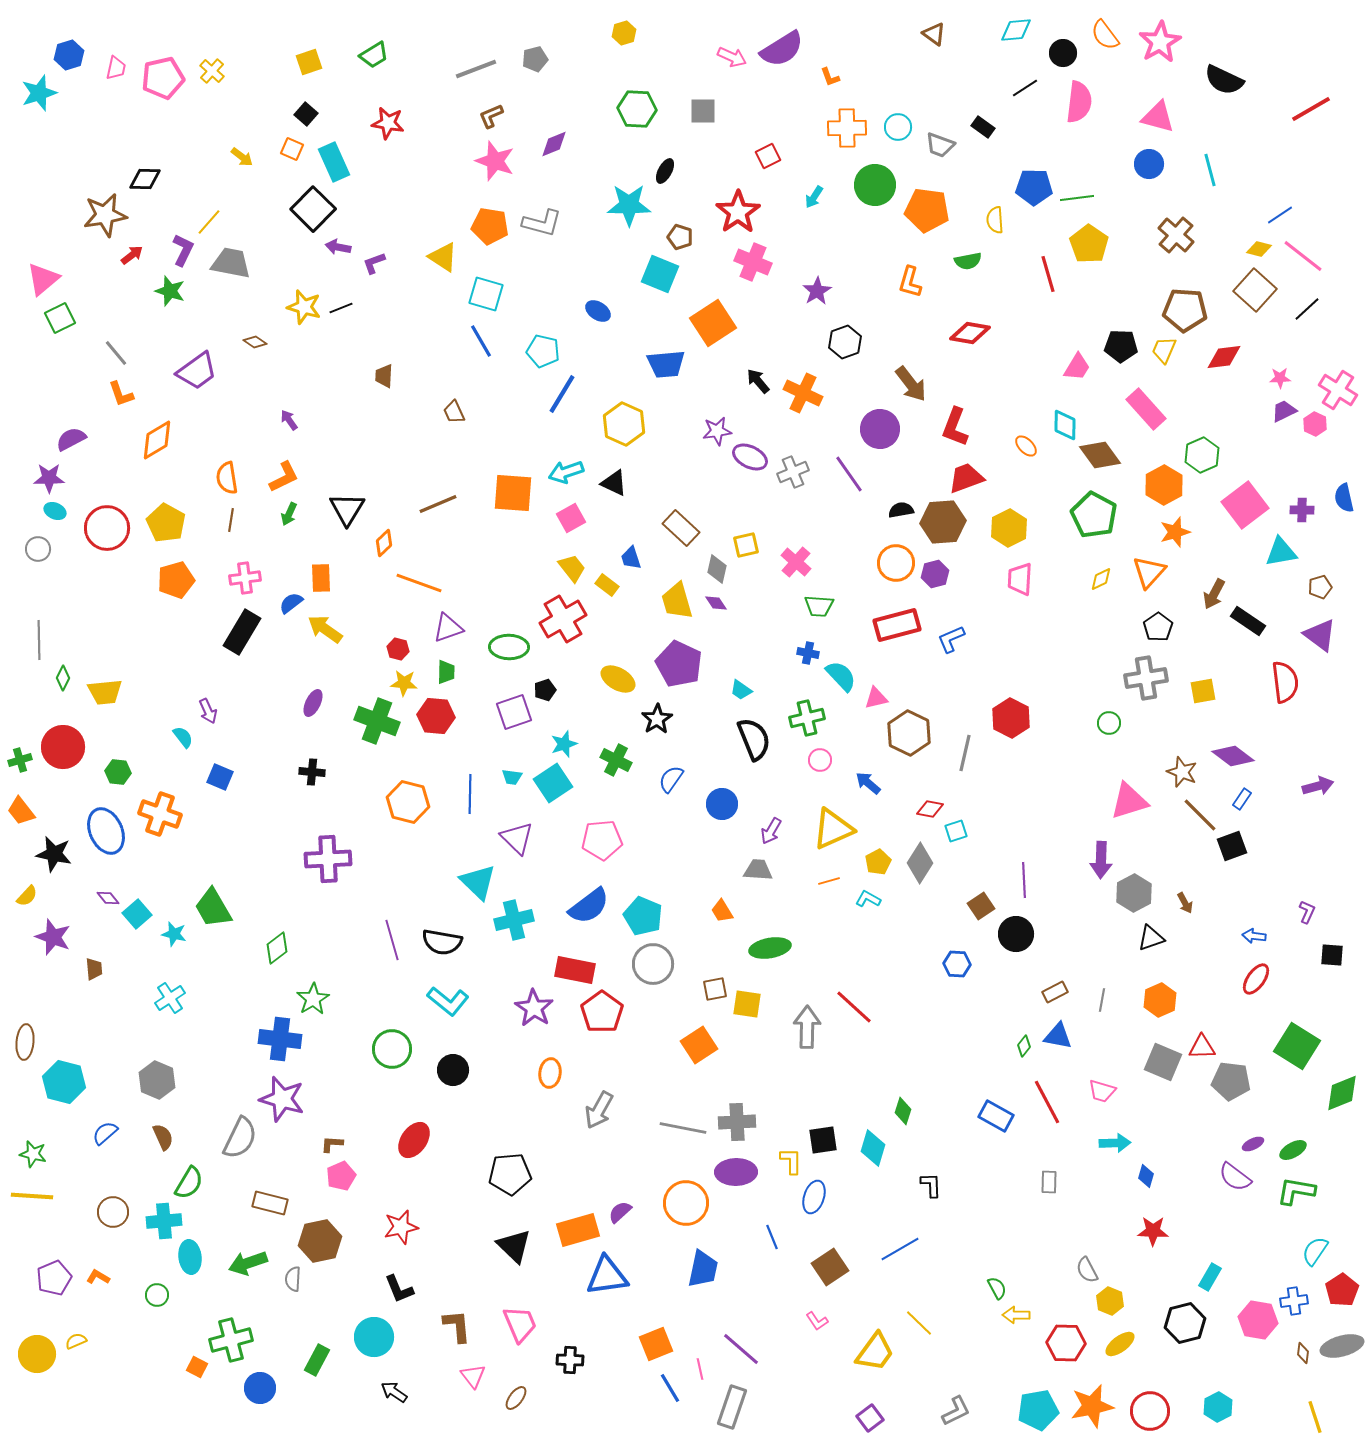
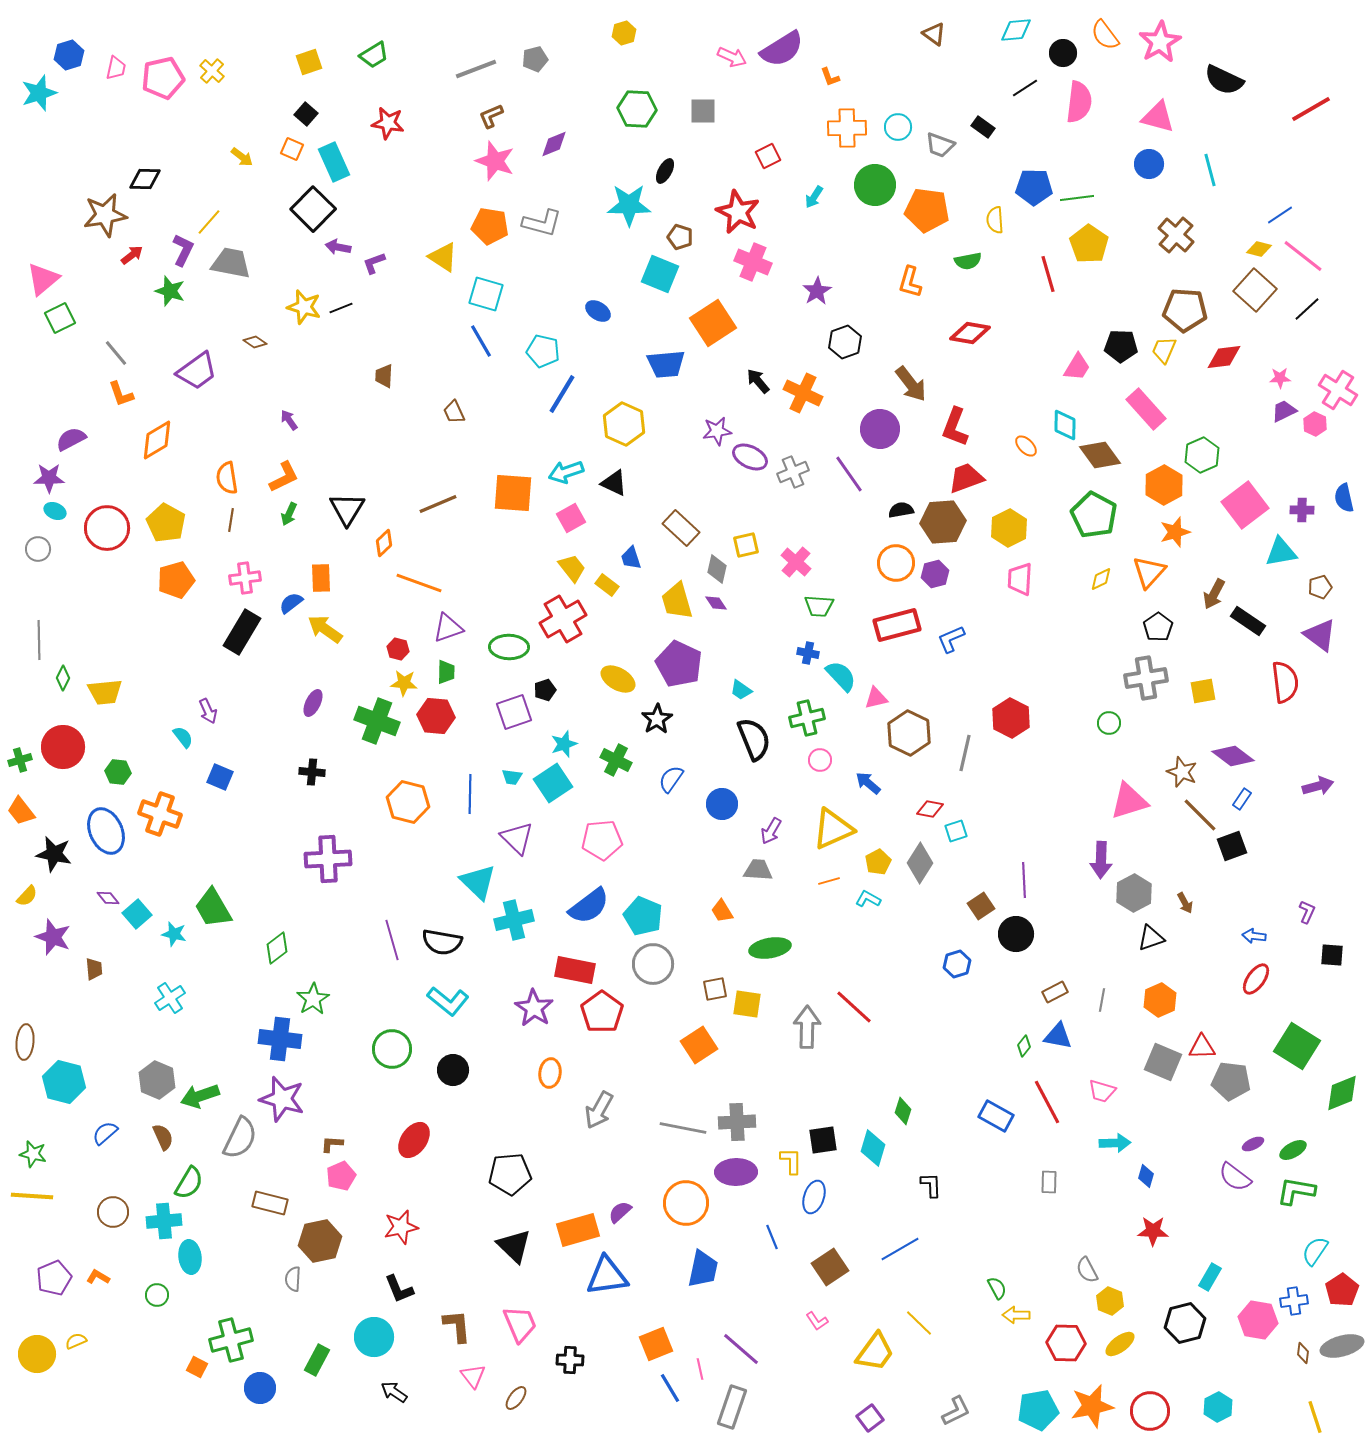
red star at (738, 212): rotated 12 degrees counterclockwise
blue hexagon at (957, 964): rotated 20 degrees counterclockwise
green arrow at (248, 1263): moved 48 px left, 167 px up
